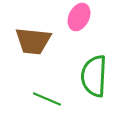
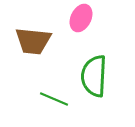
pink ellipse: moved 2 px right, 1 px down
green line: moved 7 px right
